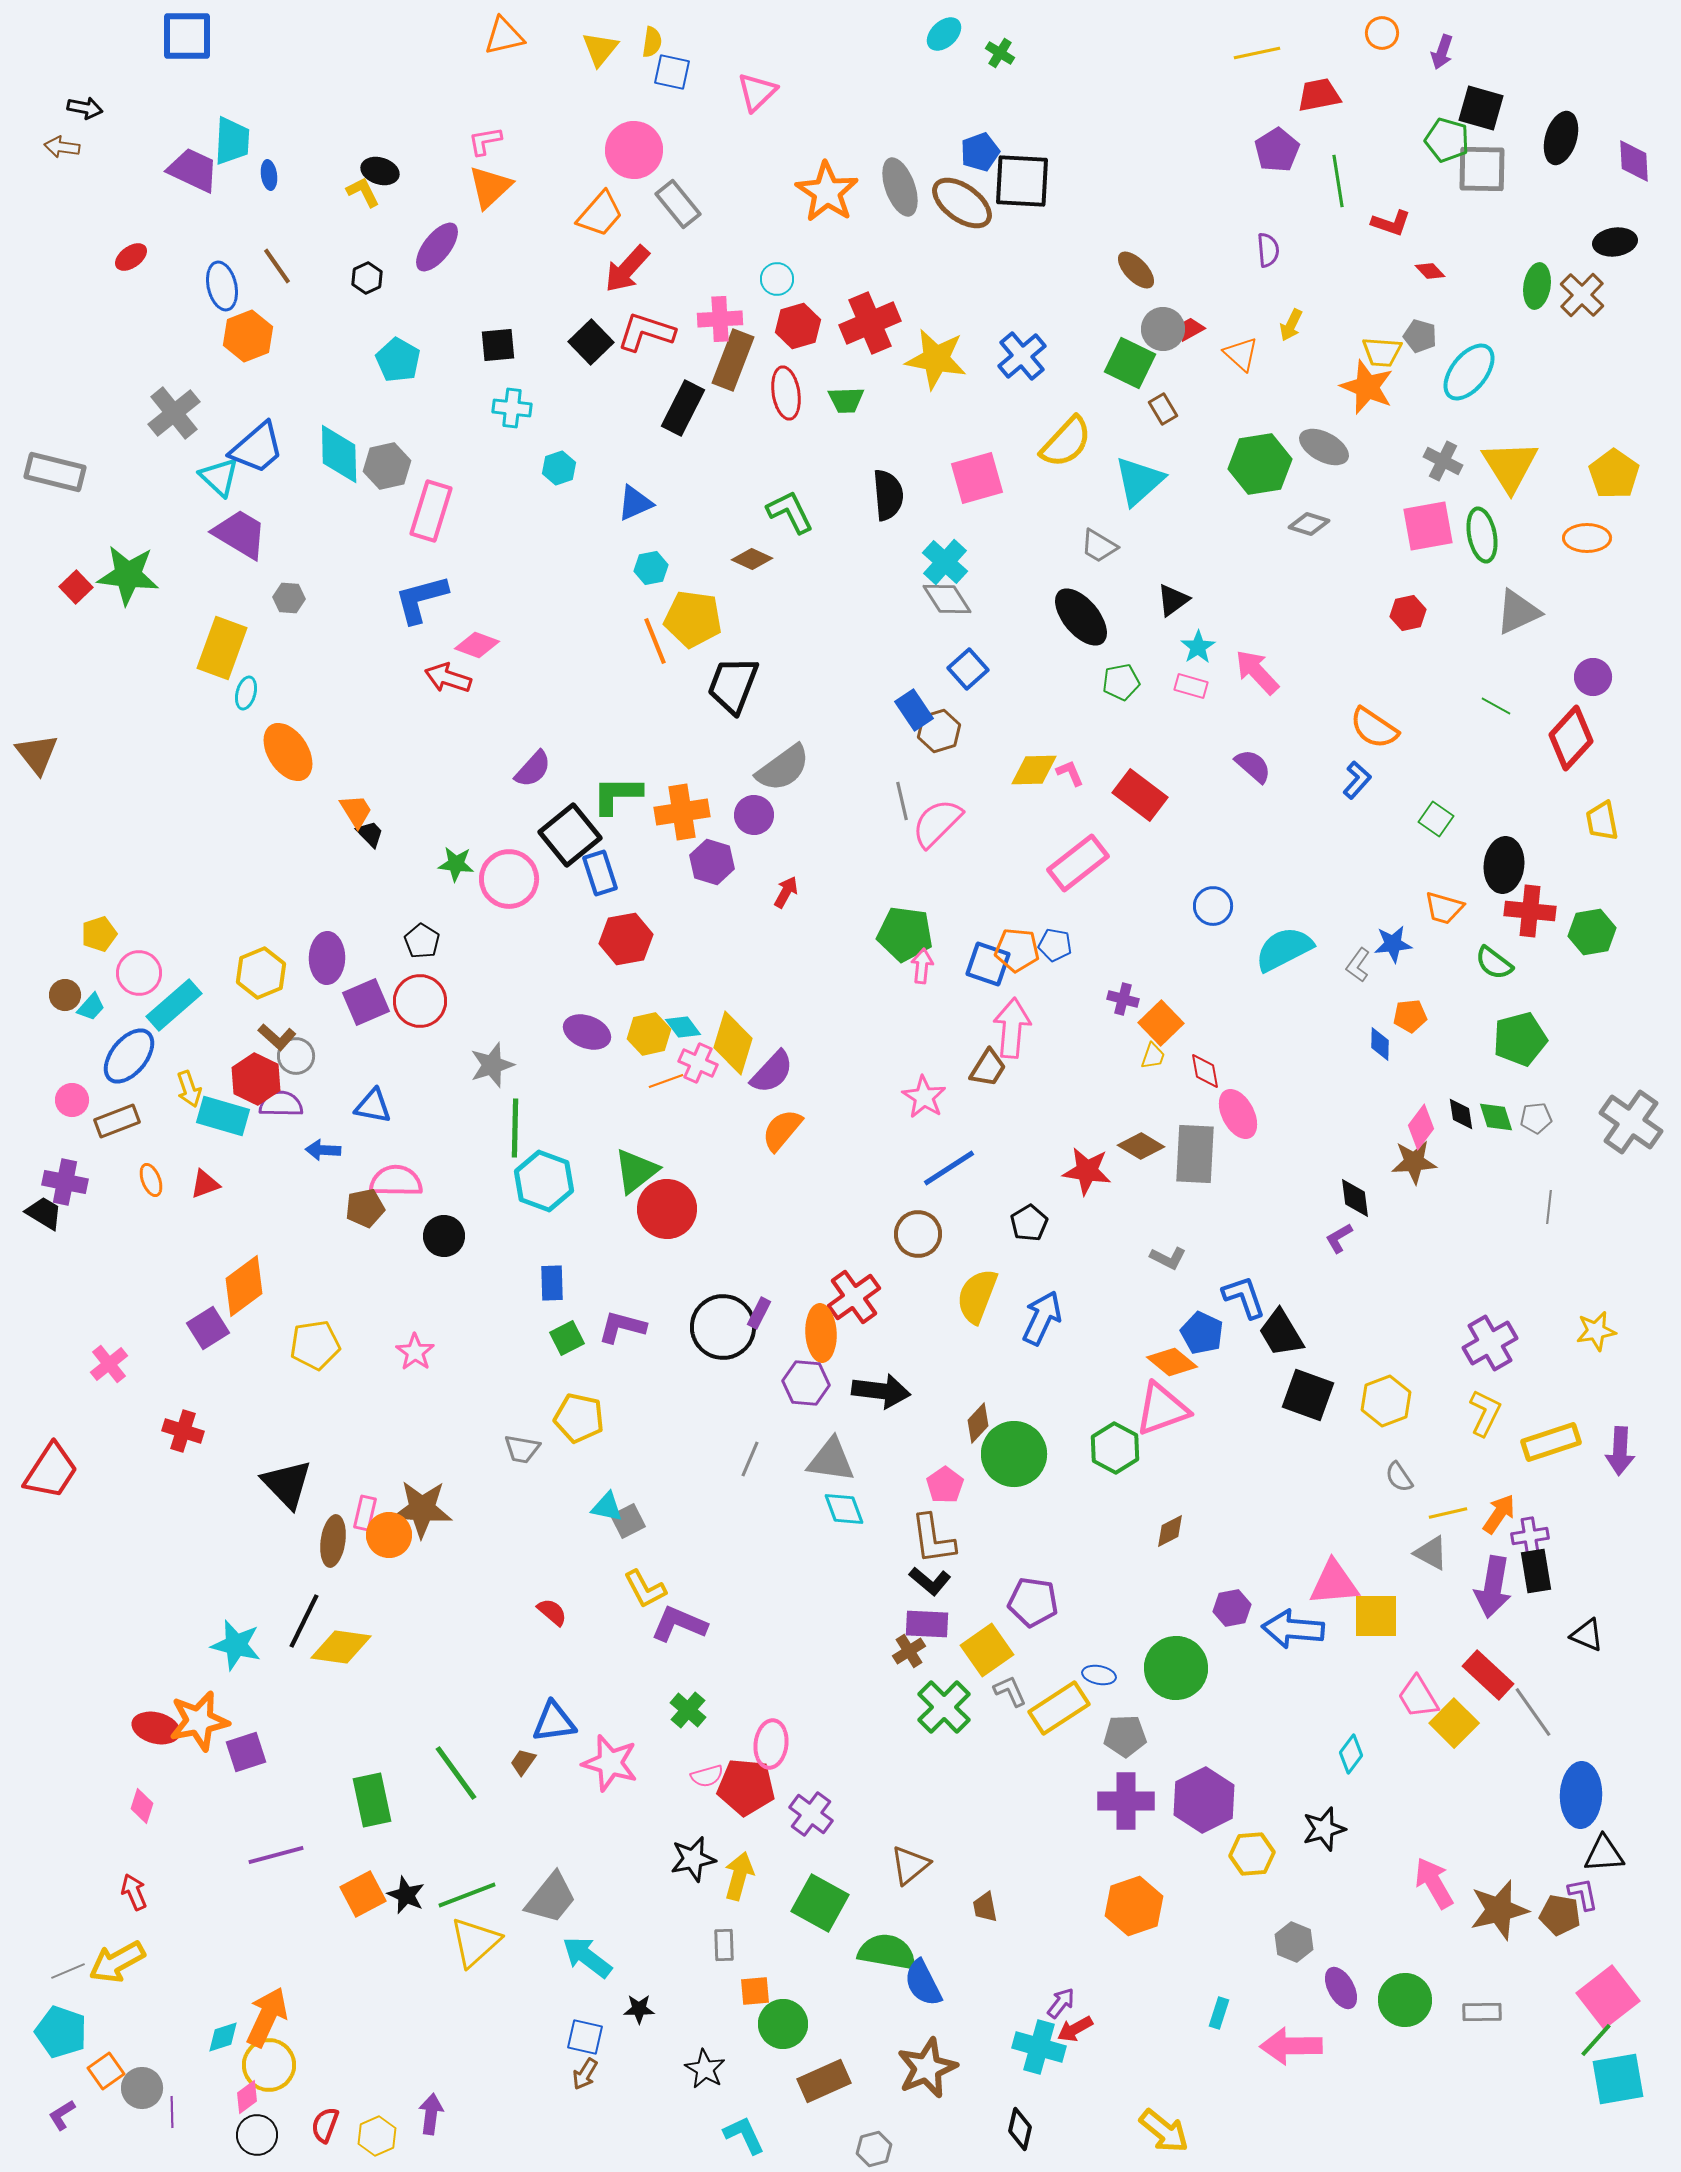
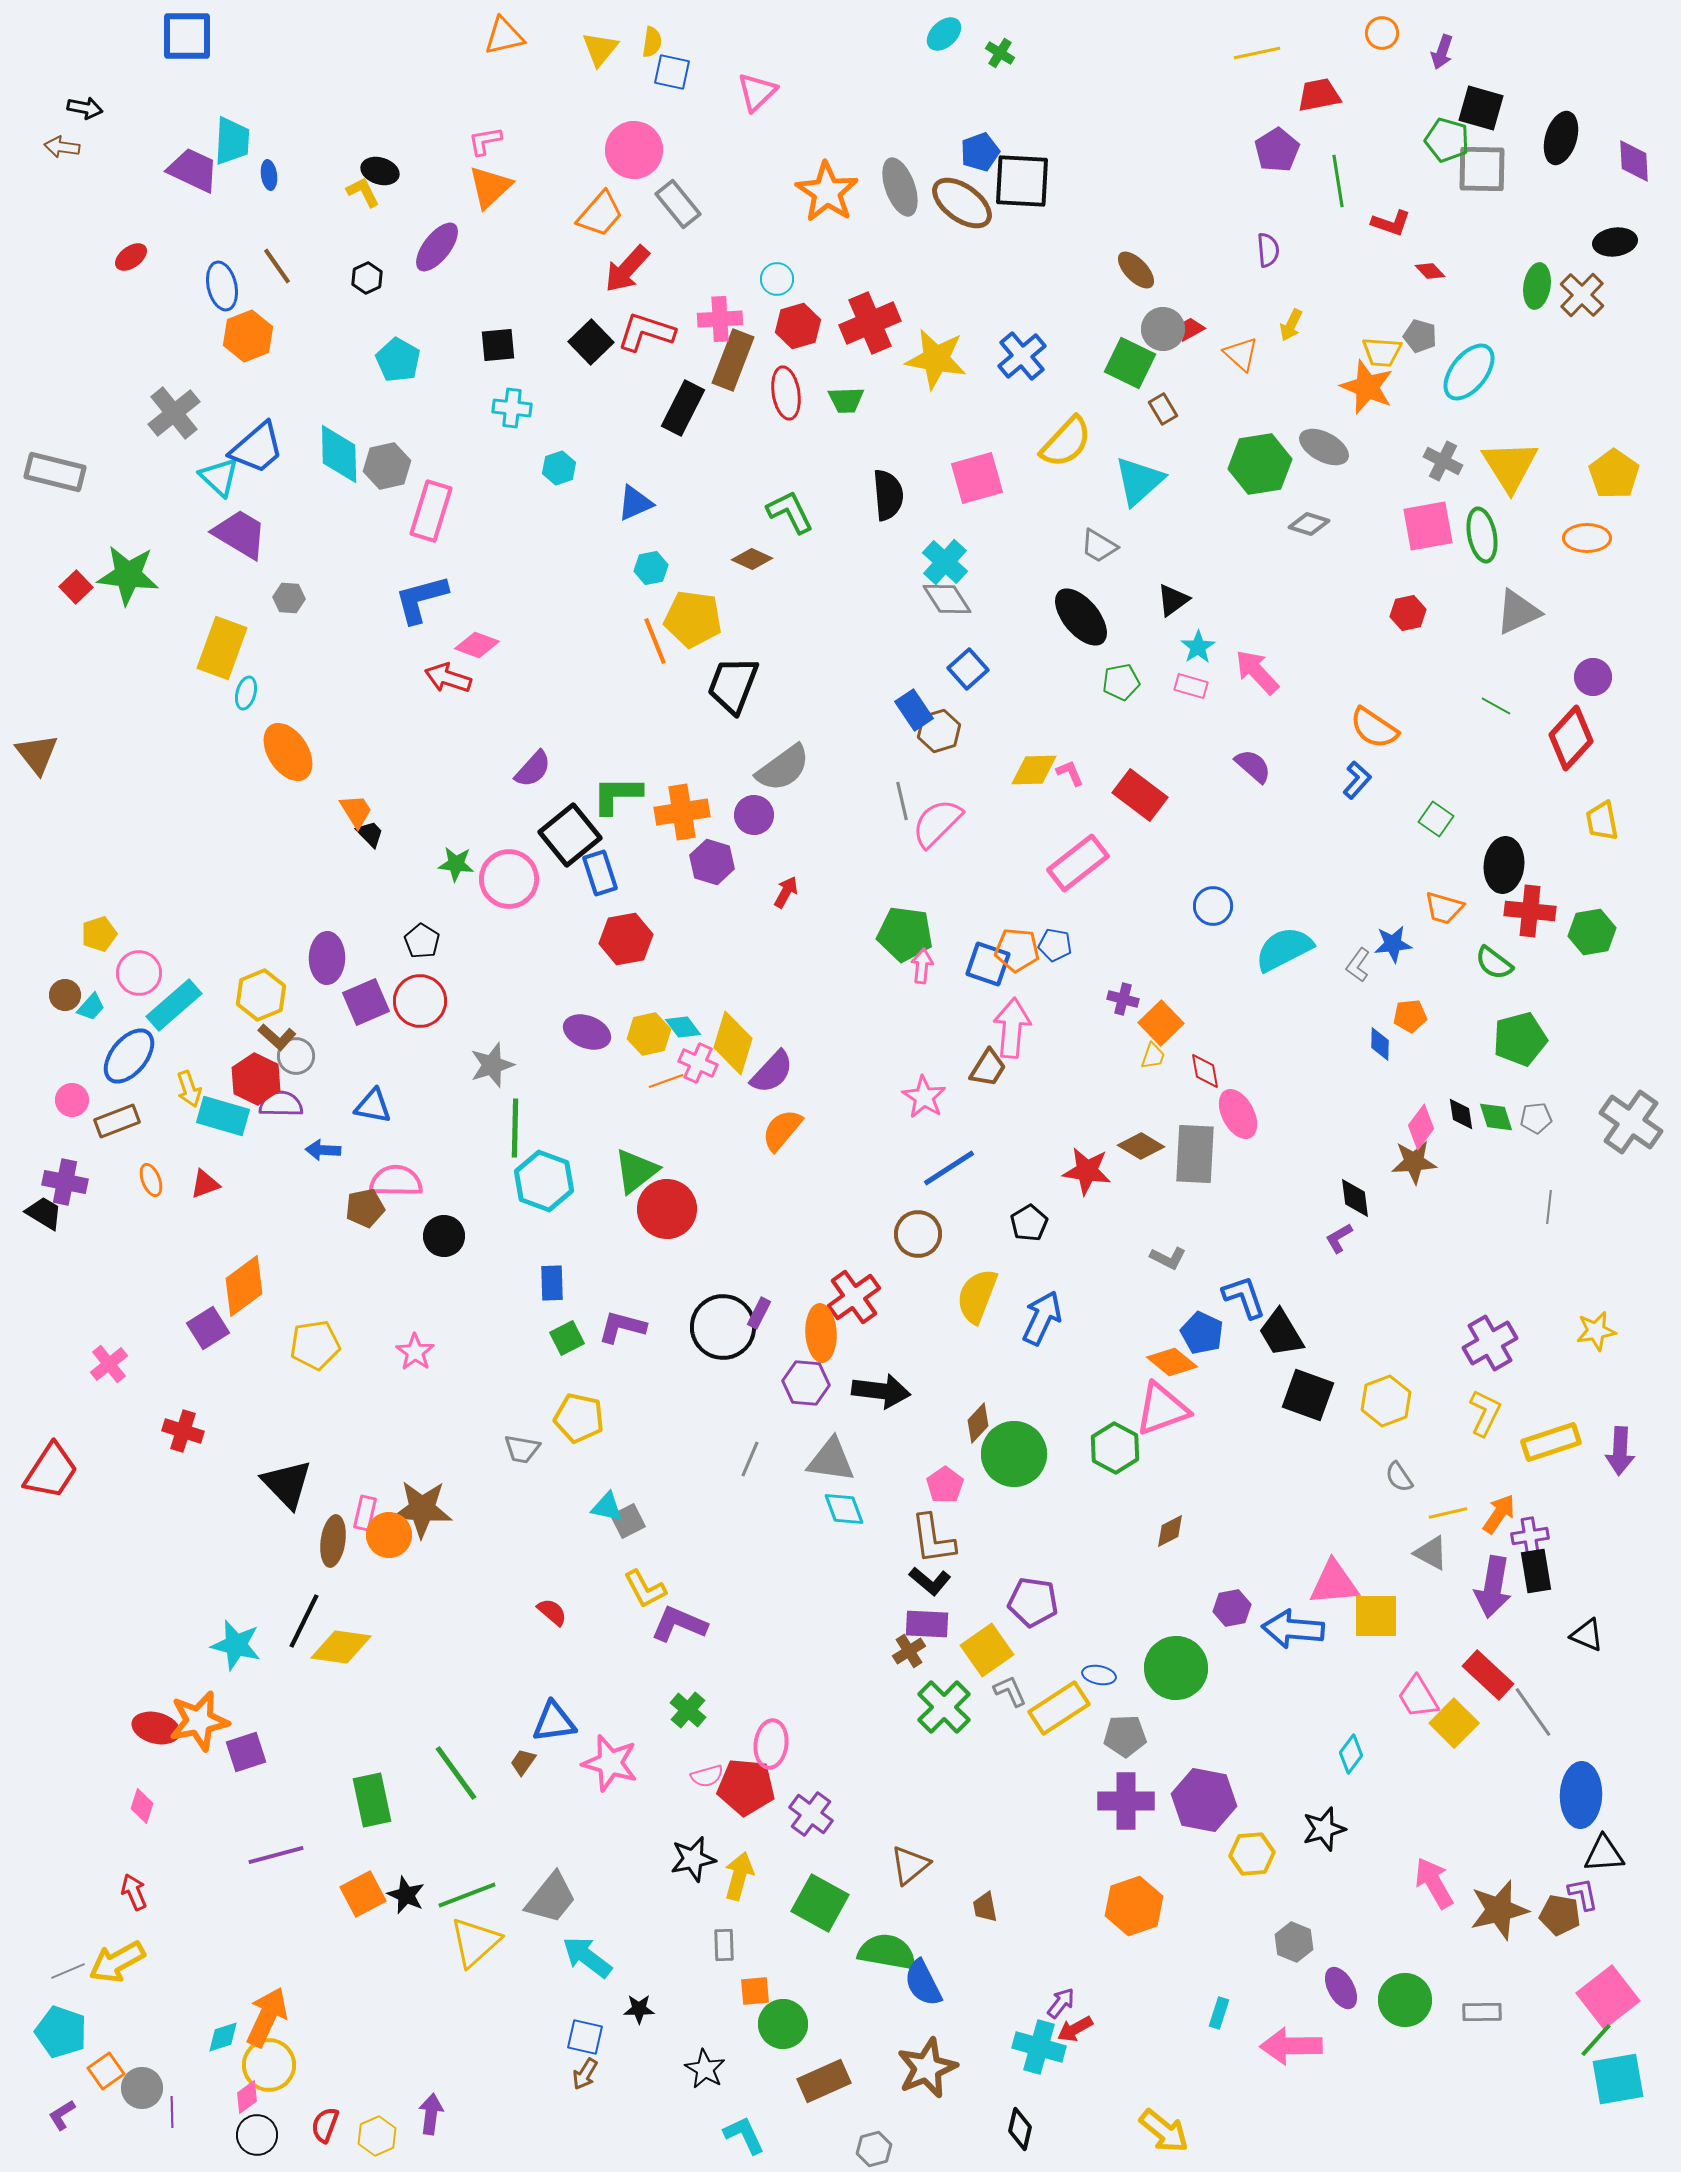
yellow hexagon at (261, 973): moved 22 px down
purple hexagon at (1204, 1800): rotated 22 degrees counterclockwise
